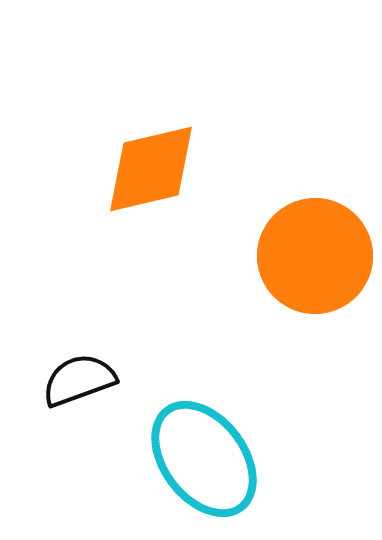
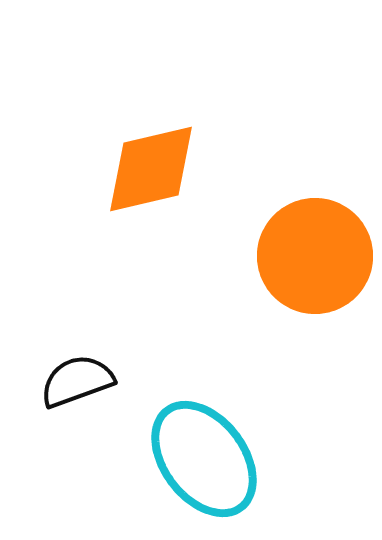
black semicircle: moved 2 px left, 1 px down
